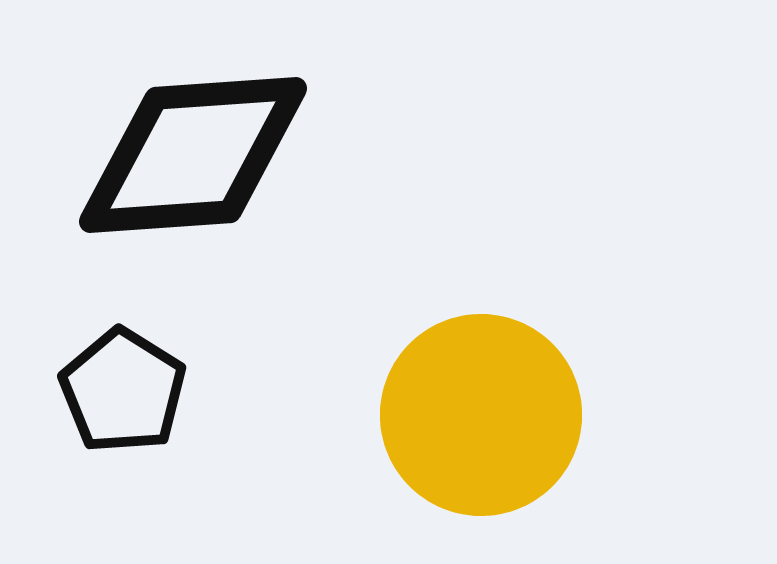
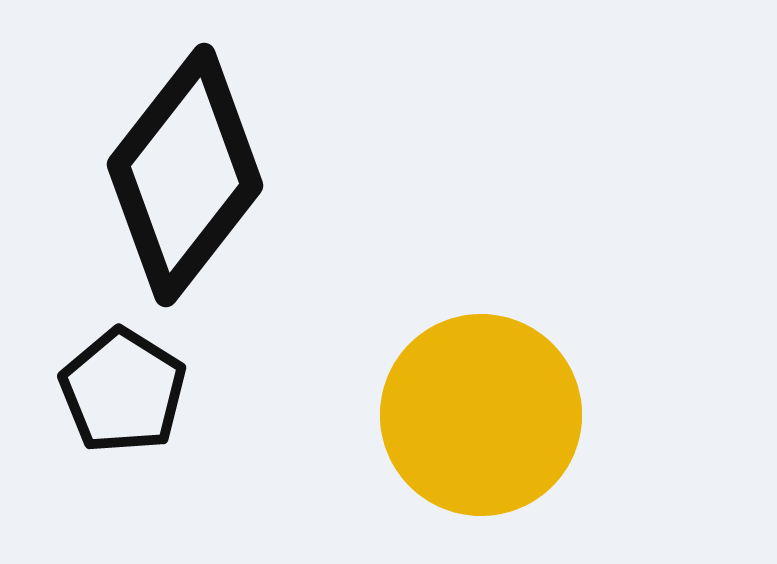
black diamond: moved 8 px left, 20 px down; rotated 48 degrees counterclockwise
